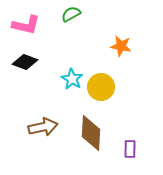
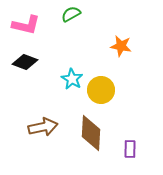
yellow circle: moved 3 px down
